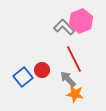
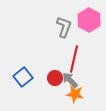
pink hexagon: moved 8 px right, 1 px up; rotated 10 degrees counterclockwise
gray L-shape: rotated 65 degrees clockwise
red line: rotated 40 degrees clockwise
red circle: moved 13 px right, 8 px down
gray arrow: moved 2 px right, 1 px down
